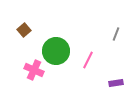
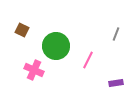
brown square: moved 2 px left; rotated 24 degrees counterclockwise
green circle: moved 5 px up
